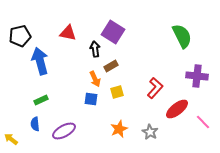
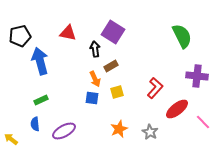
blue square: moved 1 px right, 1 px up
